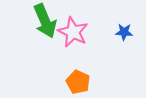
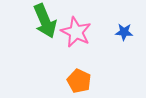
pink star: moved 3 px right
orange pentagon: moved 1 px right, 1 px up
